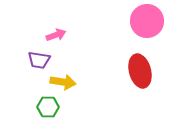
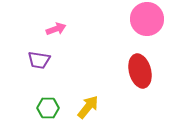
pink circle: moved 2 px up
pink arrow: moved 6 px up
yellow arrow: moved 25 px right, 25 px down; rotated 60 degrees counterclockwise
green hexagon: moved 1 px down
